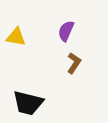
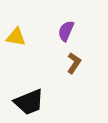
black trapezoid: moved 1 px right, 1 px up; rotated 36 degrees counterclockwise
